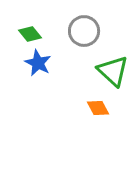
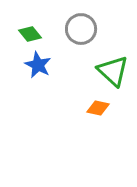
gray circle: moved 3 px left, 2 px up
blue star: moved 2 px down
orange diamond: rotated 50 degrees counterclockwise
